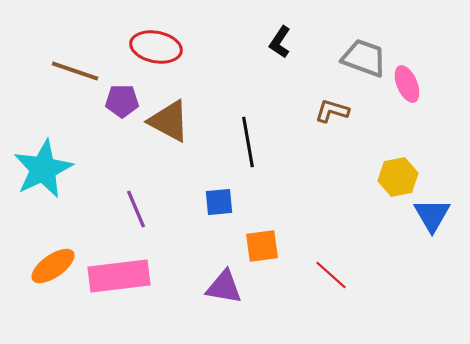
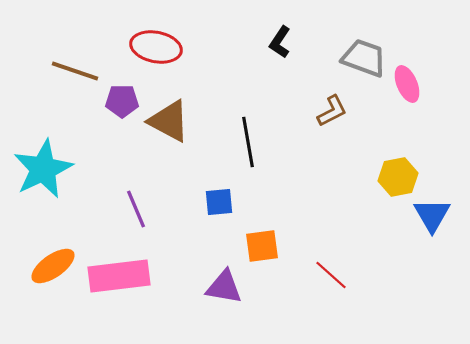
brown L-shape: rotated 136 degrees clockwise
